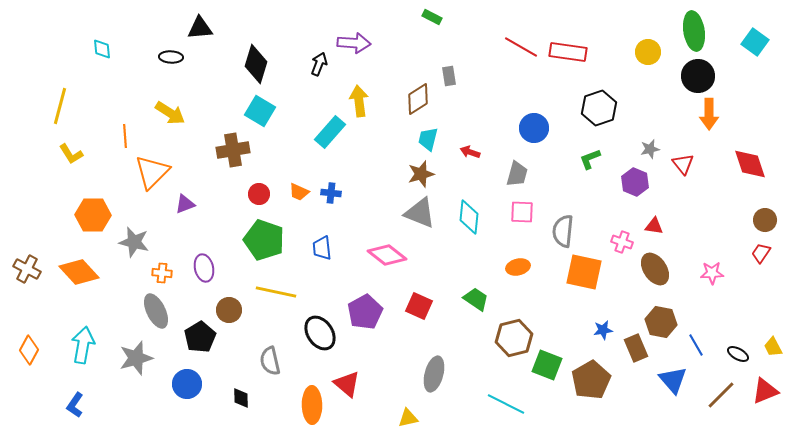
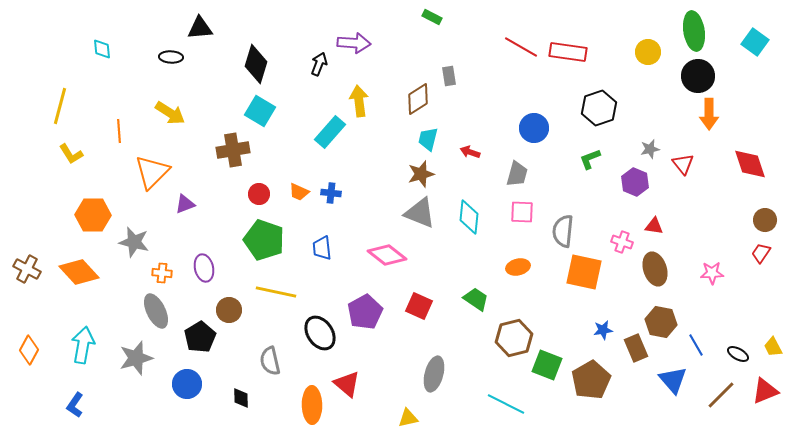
orange line at (125, 136): moved 6 px left, 5 px up
brown ellipse at (655, 269): rotated 16 degrees clockwise
